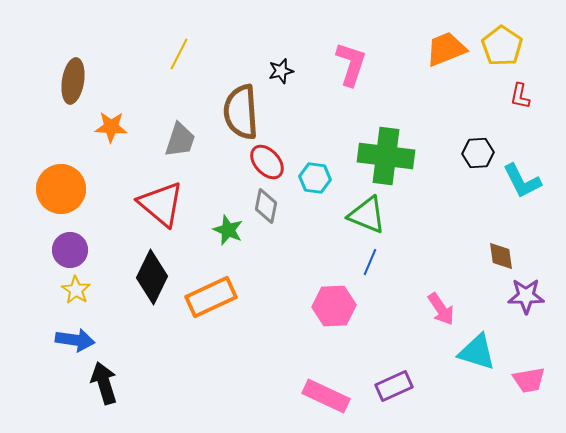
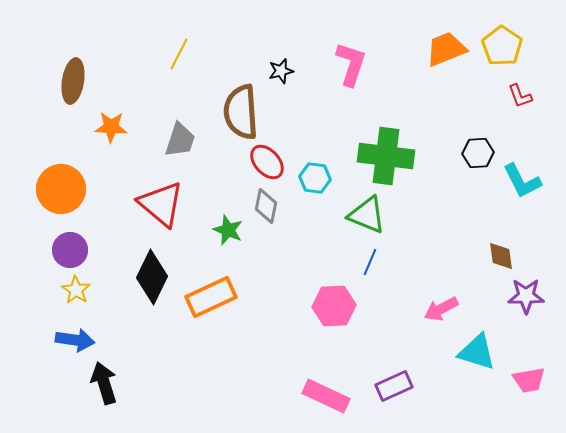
red L-shape: rotated 32 degrees counterclockwise
pink arrow: rotated 96 degrees clockwise
